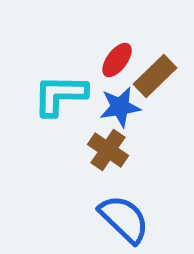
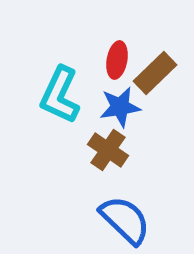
red ellipse: rotated 27 degrees counterclockwise
brown rectangle: moved 3 px up
cyan L-shape: rotated 66 degrees counterclockwise
blue semicircle: moved 1 px right, 1 px down
